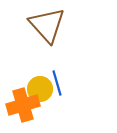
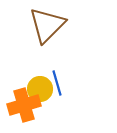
brown triangle: rotated 27 degrees clockwise
orange cross: moved 1 px right
